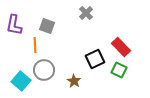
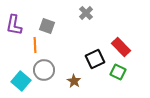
green square: moved 1 px left, 2 px down
